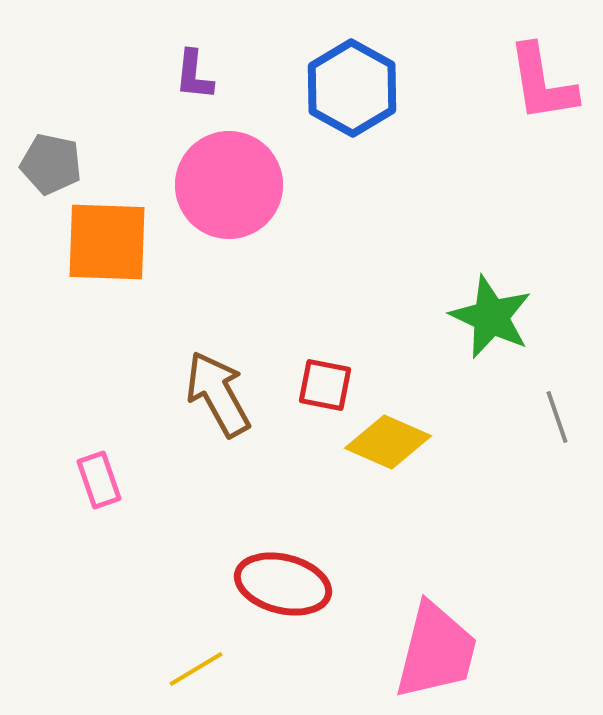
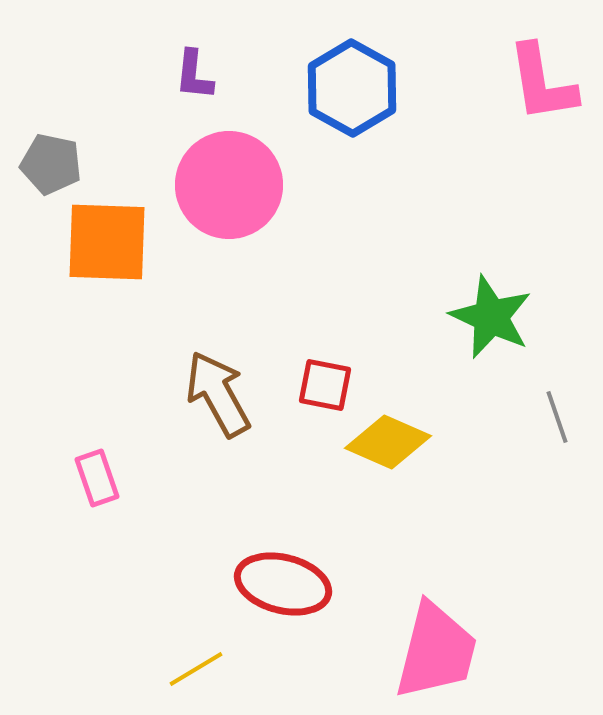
pink rectangle: moved 2 px left, 2 px up
